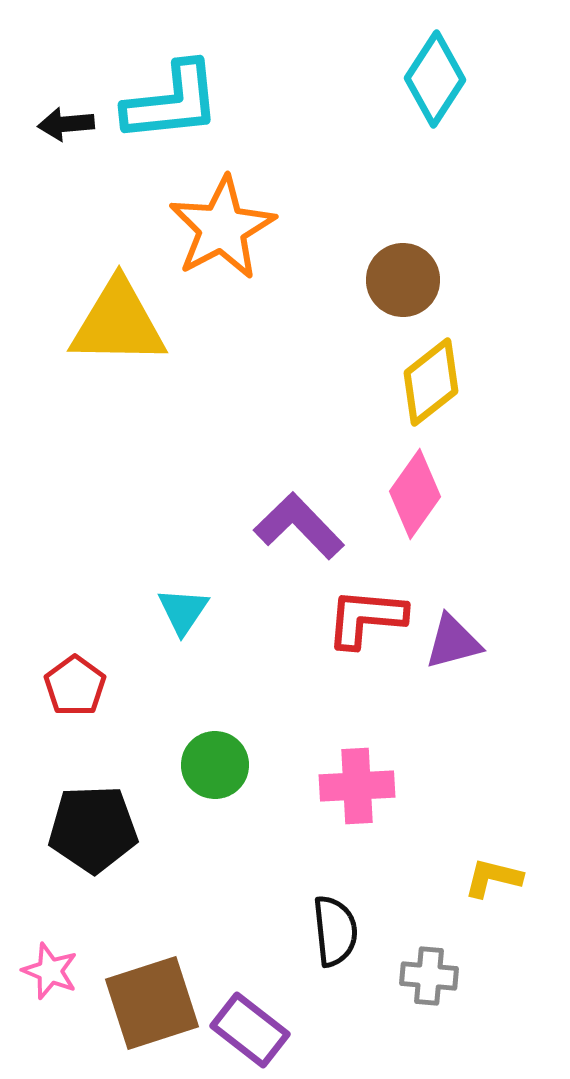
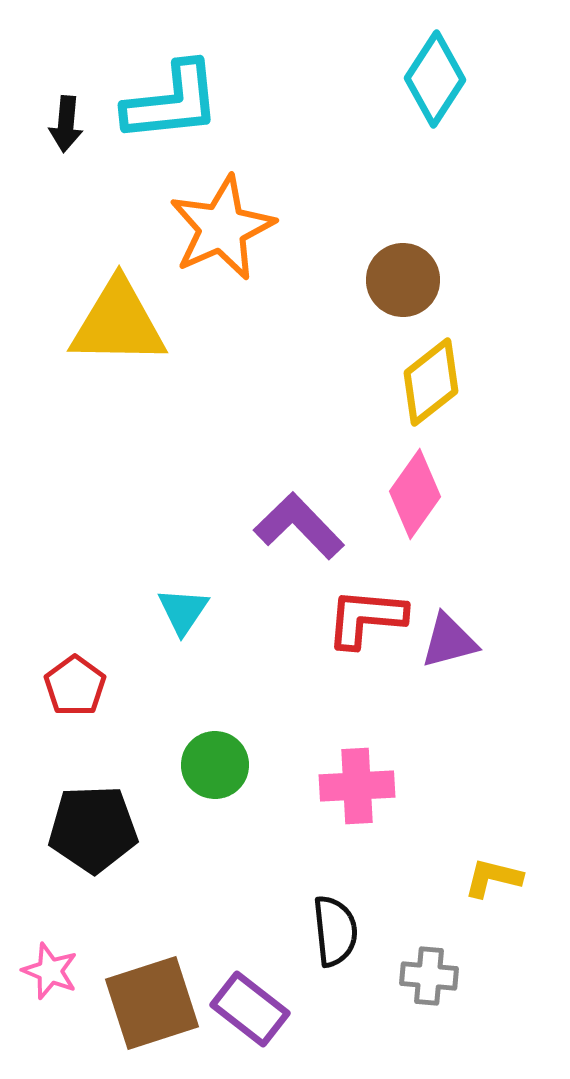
black arrow: rotated 80 degrees counterclockwise
orange star: rotated 4 degrees clockwise
purple triangle: moved 4 px left, 1 px up
purple rectangle: moved 21 px up
